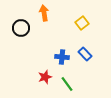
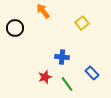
orange arrow: moved 1 px left, 2 px up; rotated 28 degrees counterclockwise
black circle: moved 6 px left
blue rectangle: moved 7 px right, 19 px down
